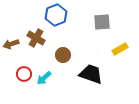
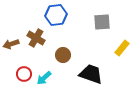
blue hexagon: rotated 15 degrees clockwise
yellow rectangle: moved 2 px right, 1 px up; rotated 21 degrees counterclockwise
